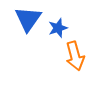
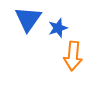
orange arrow: moved 2 px left; rotated 20 degrees clockwise
